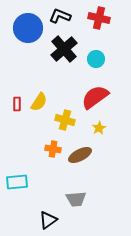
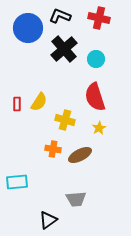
red semicircle: rotated 72 degrees counterclockwise
